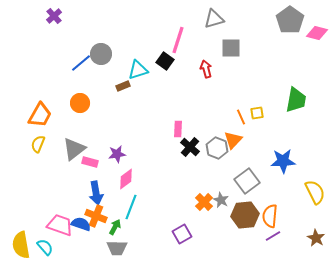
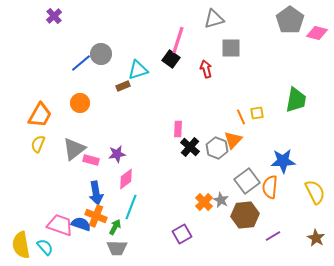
black square at (165, 61): moved 6 px right, 2 px up
pink rectangle at (90, 162): moved 1 px right, 2 px up
orange semicircle at (270, 216): moved 29 px up
